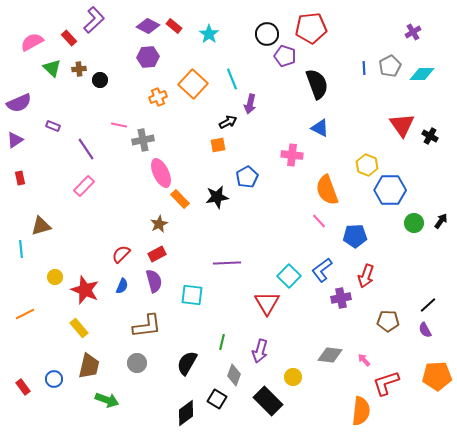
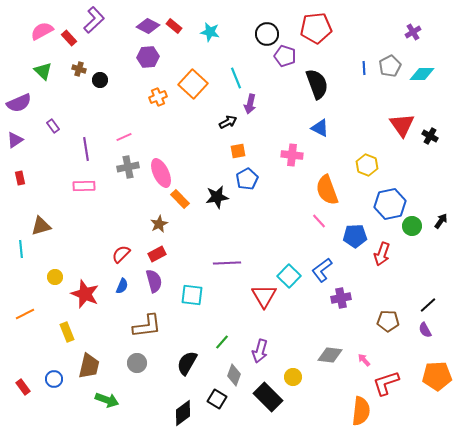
red pentagon at (311, 28): moved 5 px right
cyan star at (209, 34): moved 1 px right, 2 px up; rotated 24 degrees counterclockwise
pink semicircle at (32, 42): moved 10 px right, 11 px up
green triangle at (52, 68): moved 9 px left, 3 px down
brown cross at (79, 69): rotated 24 degrees clockwise
cyan line at (232, 79): moved 4 px right, 1 px up
pink line at (119, 125): moved 5 px right, 12 px down; rotated 35 degrees counterclockwise
purple rectangle at (53, 126): rotated 32 degrees clockwise
gray cross at (143, 140): moved 15 px left, 27 px down
orange square at (218, 145): moved 20 px right, 6 px down
purple line at (86, 149): rotated 25 degrees clockwise
blue pentagon at (247, 177): moved 2 px down
pink rectangle at (84, 186): rotated 45 degrees clockwise
blue hexagon at (390, 190): moved 14 px down; rotated 12 degrees counterclockwise
green circle at (414, 223): moved 2 px left, 3 px down
red arrow at (366, 276): moved 16 px right, 22 px up
red star at (85, 290): moved 4 px down
red triangle at (267, 303): moved 3 px left, 7 px up
yellow rectangle at (79, 328): moved 12 px left, 4 px down; rotated 18 degrees clockwise
green line at (222, 342): rotated 28 degrees clockwise
black rectangle at (268, 401): moved 4 px up
black diamond at (186, 413): moved 3 px left
